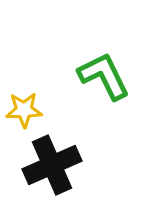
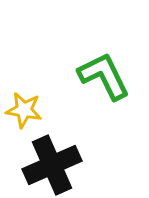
yellow star: rotated 12 degrees clockwise
